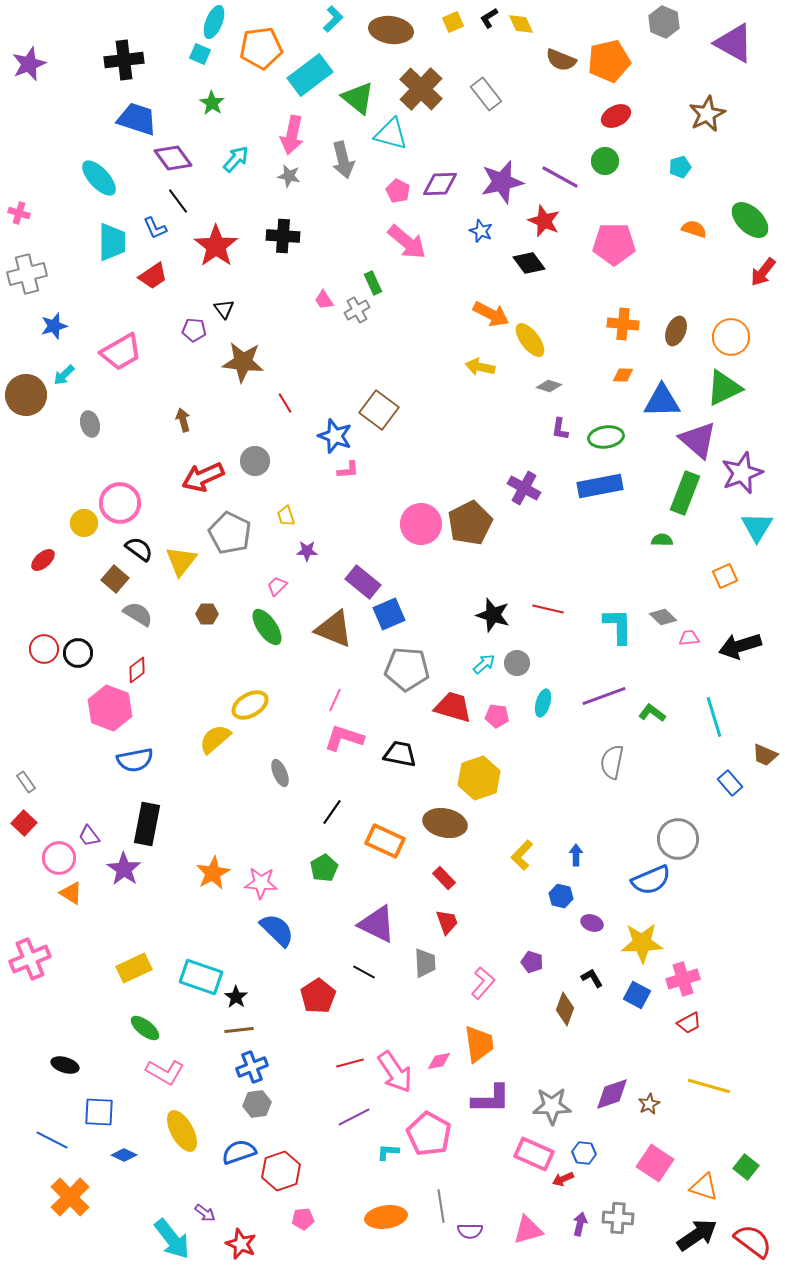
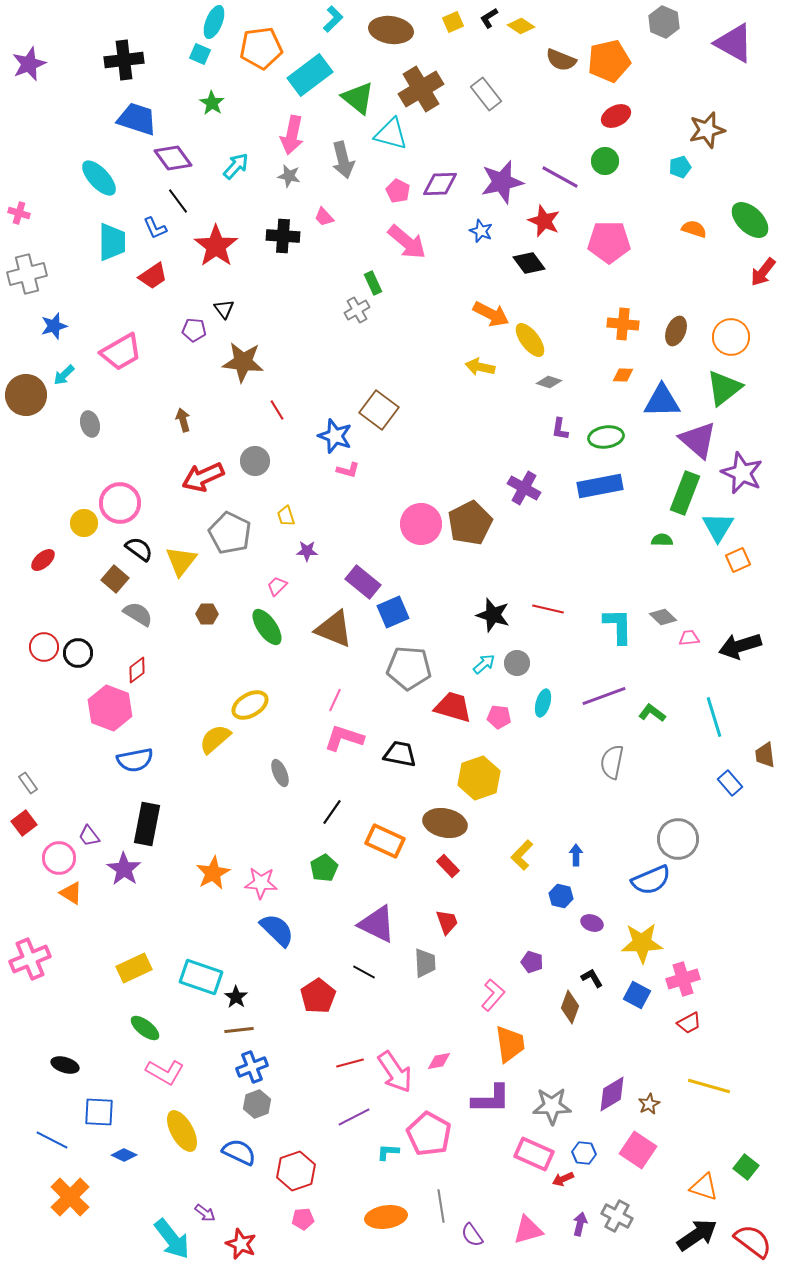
yellow diamond at (521, 24): moved 2 px down; rotated 32 degrees counterclockwise
brown cross at (421, 89): rotated 15 degrees clockwise
brown star at (707, 114): moved 16 px down; rotated 12 degrees clockwise
cyan arrow at (236, 159): moved 7 px down
pink pentagon at (614, 244): moved 5 px left, 2 px up
pink trapezoid at (324, 300): moved 83 px up; rotated 10 degrees counterclockwise
gray diamond at (549, 386): moved 4 px up
green triangle at (724, 388): rotated 12 degrees counterclockwise
red line at (285, 403): moved 8 px left, 7 px down
pink L-shape at (348, 470): rotated 20 degrees clockwise
purple star at (742, 473): rotated 27 degrees counterclockwise
cyan triangle at (757, 527): moved 39 px left
orange square at (725, 576): moved 13 px right, 16 px up
blue square at (389, 614): moved 4 px right, 2 px up
red circle at (44, 649): moved 2 px up
gray pentagon at (407, 669): moved 2 px right, 1 px up
pink pentagon at (497, 716): moved 2 px right, 1 px down
brown trapezoid at (765, 755): rotated 60 degrees clockwise
gray rectangle at (26, 782): moved 2 px right, 1 px down
red square at (24, 823): rotated 10 degrees clockwise
red rectangle at (444, 878): moved 4 px right, 12 px up
pink L-shape at (483, 983): moved 10 px right, 12 px down
brown diamond at (565, 1009): moved 5 px right, 2 px up
orange trapezoid at (479, 1044): moved 31 px right
purple diamond at (612, 1094): rotated 12 degrees counterclockwise
gray hexagon at (257, 1104): rotated 12 degrees counterclockwise
blue semicircle at (239, 1152): rotated 44 degrees clockwise
pink square at (655, 1163): moved 17 px left, 13 px up
red hexagon at (281, 1171): moved 15 px right
gray cross at (618, 1218): moved 1 px left, 2 px up; rotated 24 degrees clockwise
purple semicircle at (470, 1231): moved 2 px right, 4 px down; rotated 55 degrees clockwise
